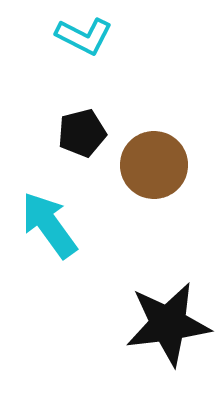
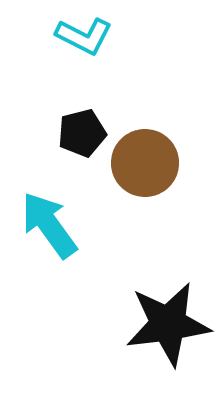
brown circle: moved 9 px left, 2 px up
